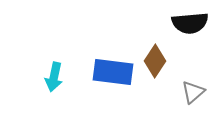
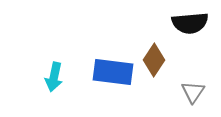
brown diamond: moved 1 px left, 1 px up
gray triangle: rotated 15 degrees counterclockwise
